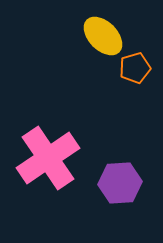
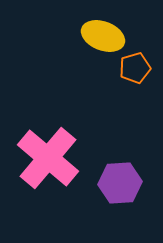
yellow ellipse: rotated 24 degrees counterclockwise
pink cross: rotated 16 degrees counterclockwise
